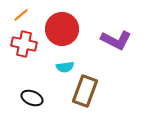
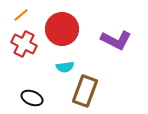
red cross: rotated 15 degrees clockwise
